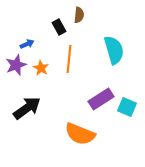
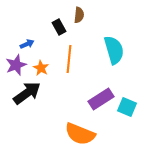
black arrow: moved 15 px up
